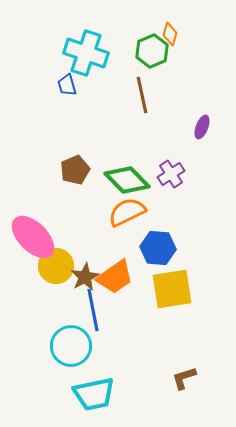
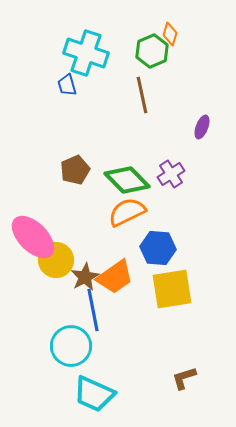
yellow circle: moved 6 px up
cyan trapezoid: rotated 36 degrees clockwise
